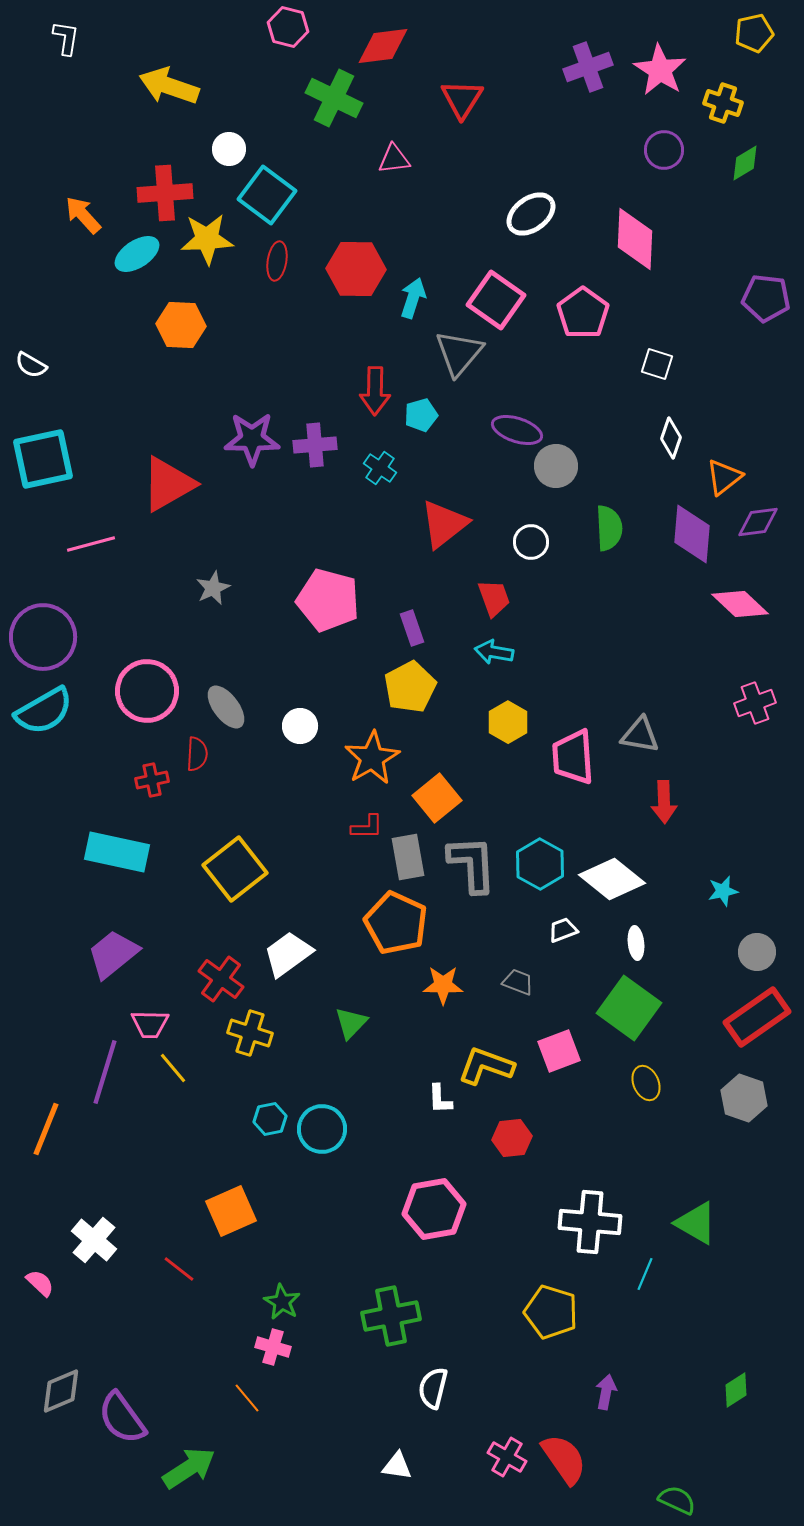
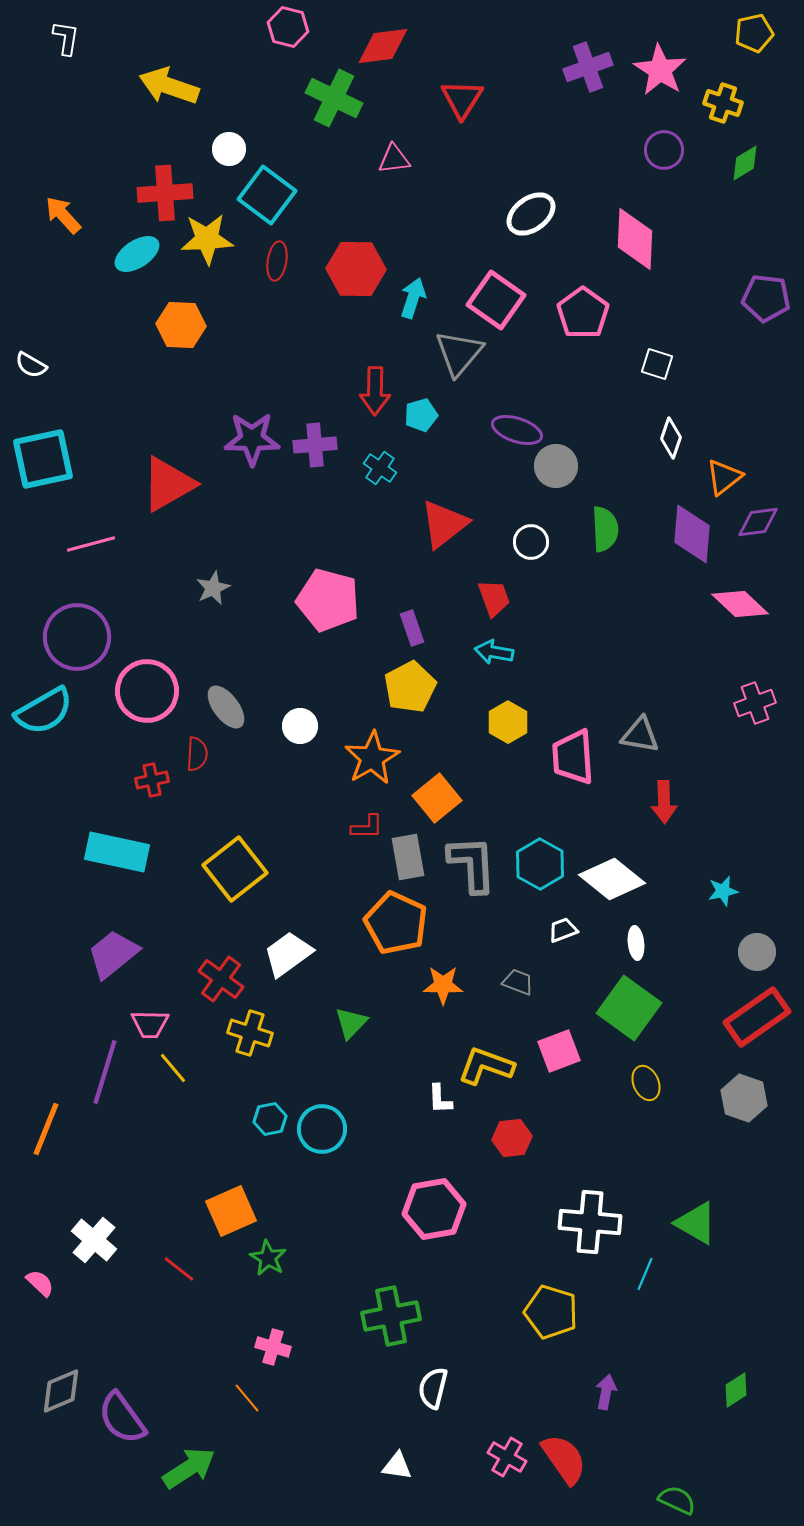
orange arrow at (83, 215): moved 20 px left
green semicircle at (609, 528): moved 4 px left, 1 px down
purple circle at (43, 637): moved 34 px right
green star at (282, 1302): moved 14 px left, 44 px up
